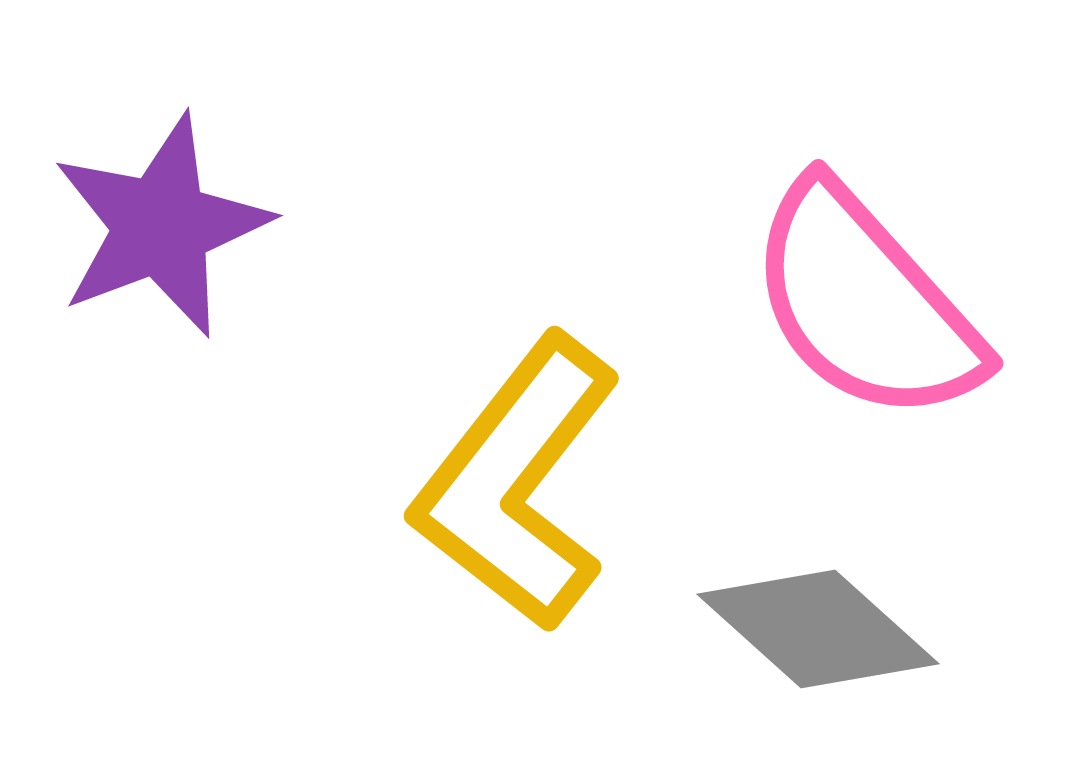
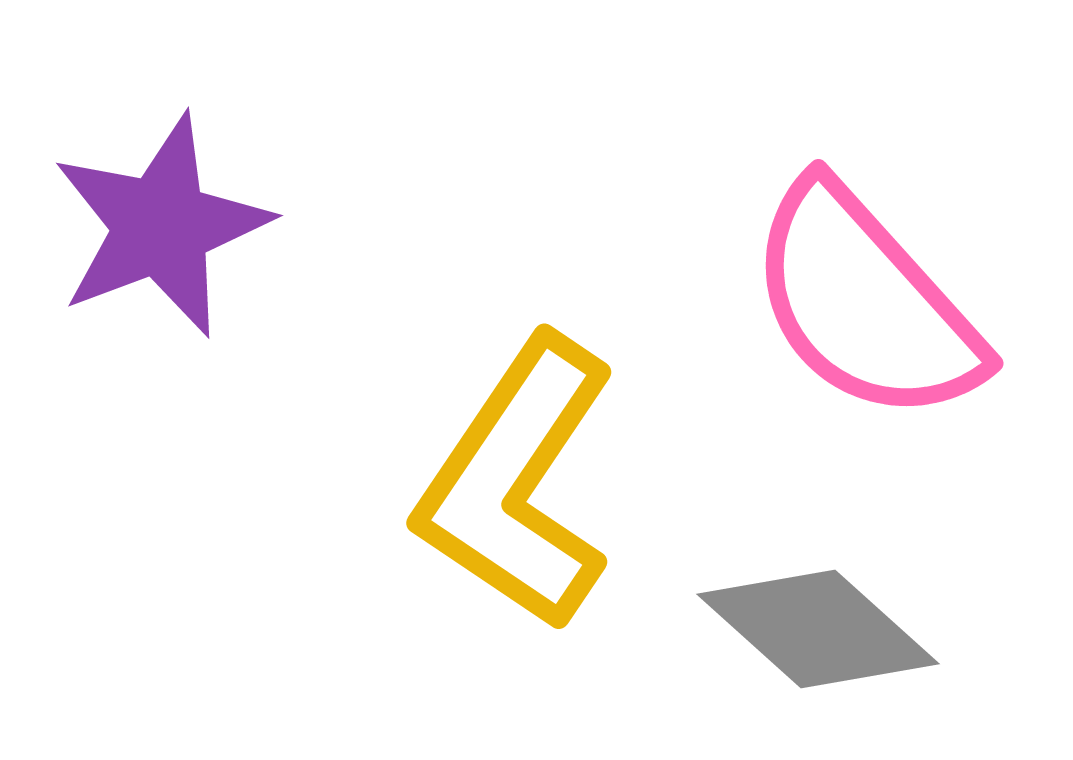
yellow L-shape: rotated 4 degrees counterclockwise
